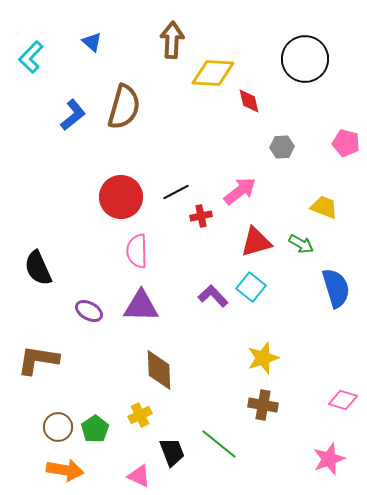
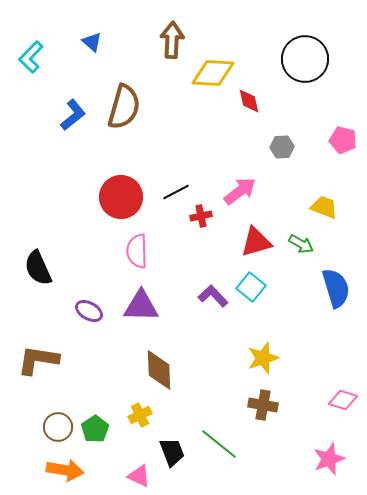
pink pentagon: moved 3 px left, 3 px up
